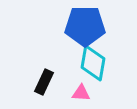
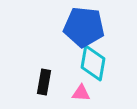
blue pentagon: moved 1 px left, 1 px down; rotated 6 degrees clockwise
black rectangle: rotated 15 degrees counterclockwise
